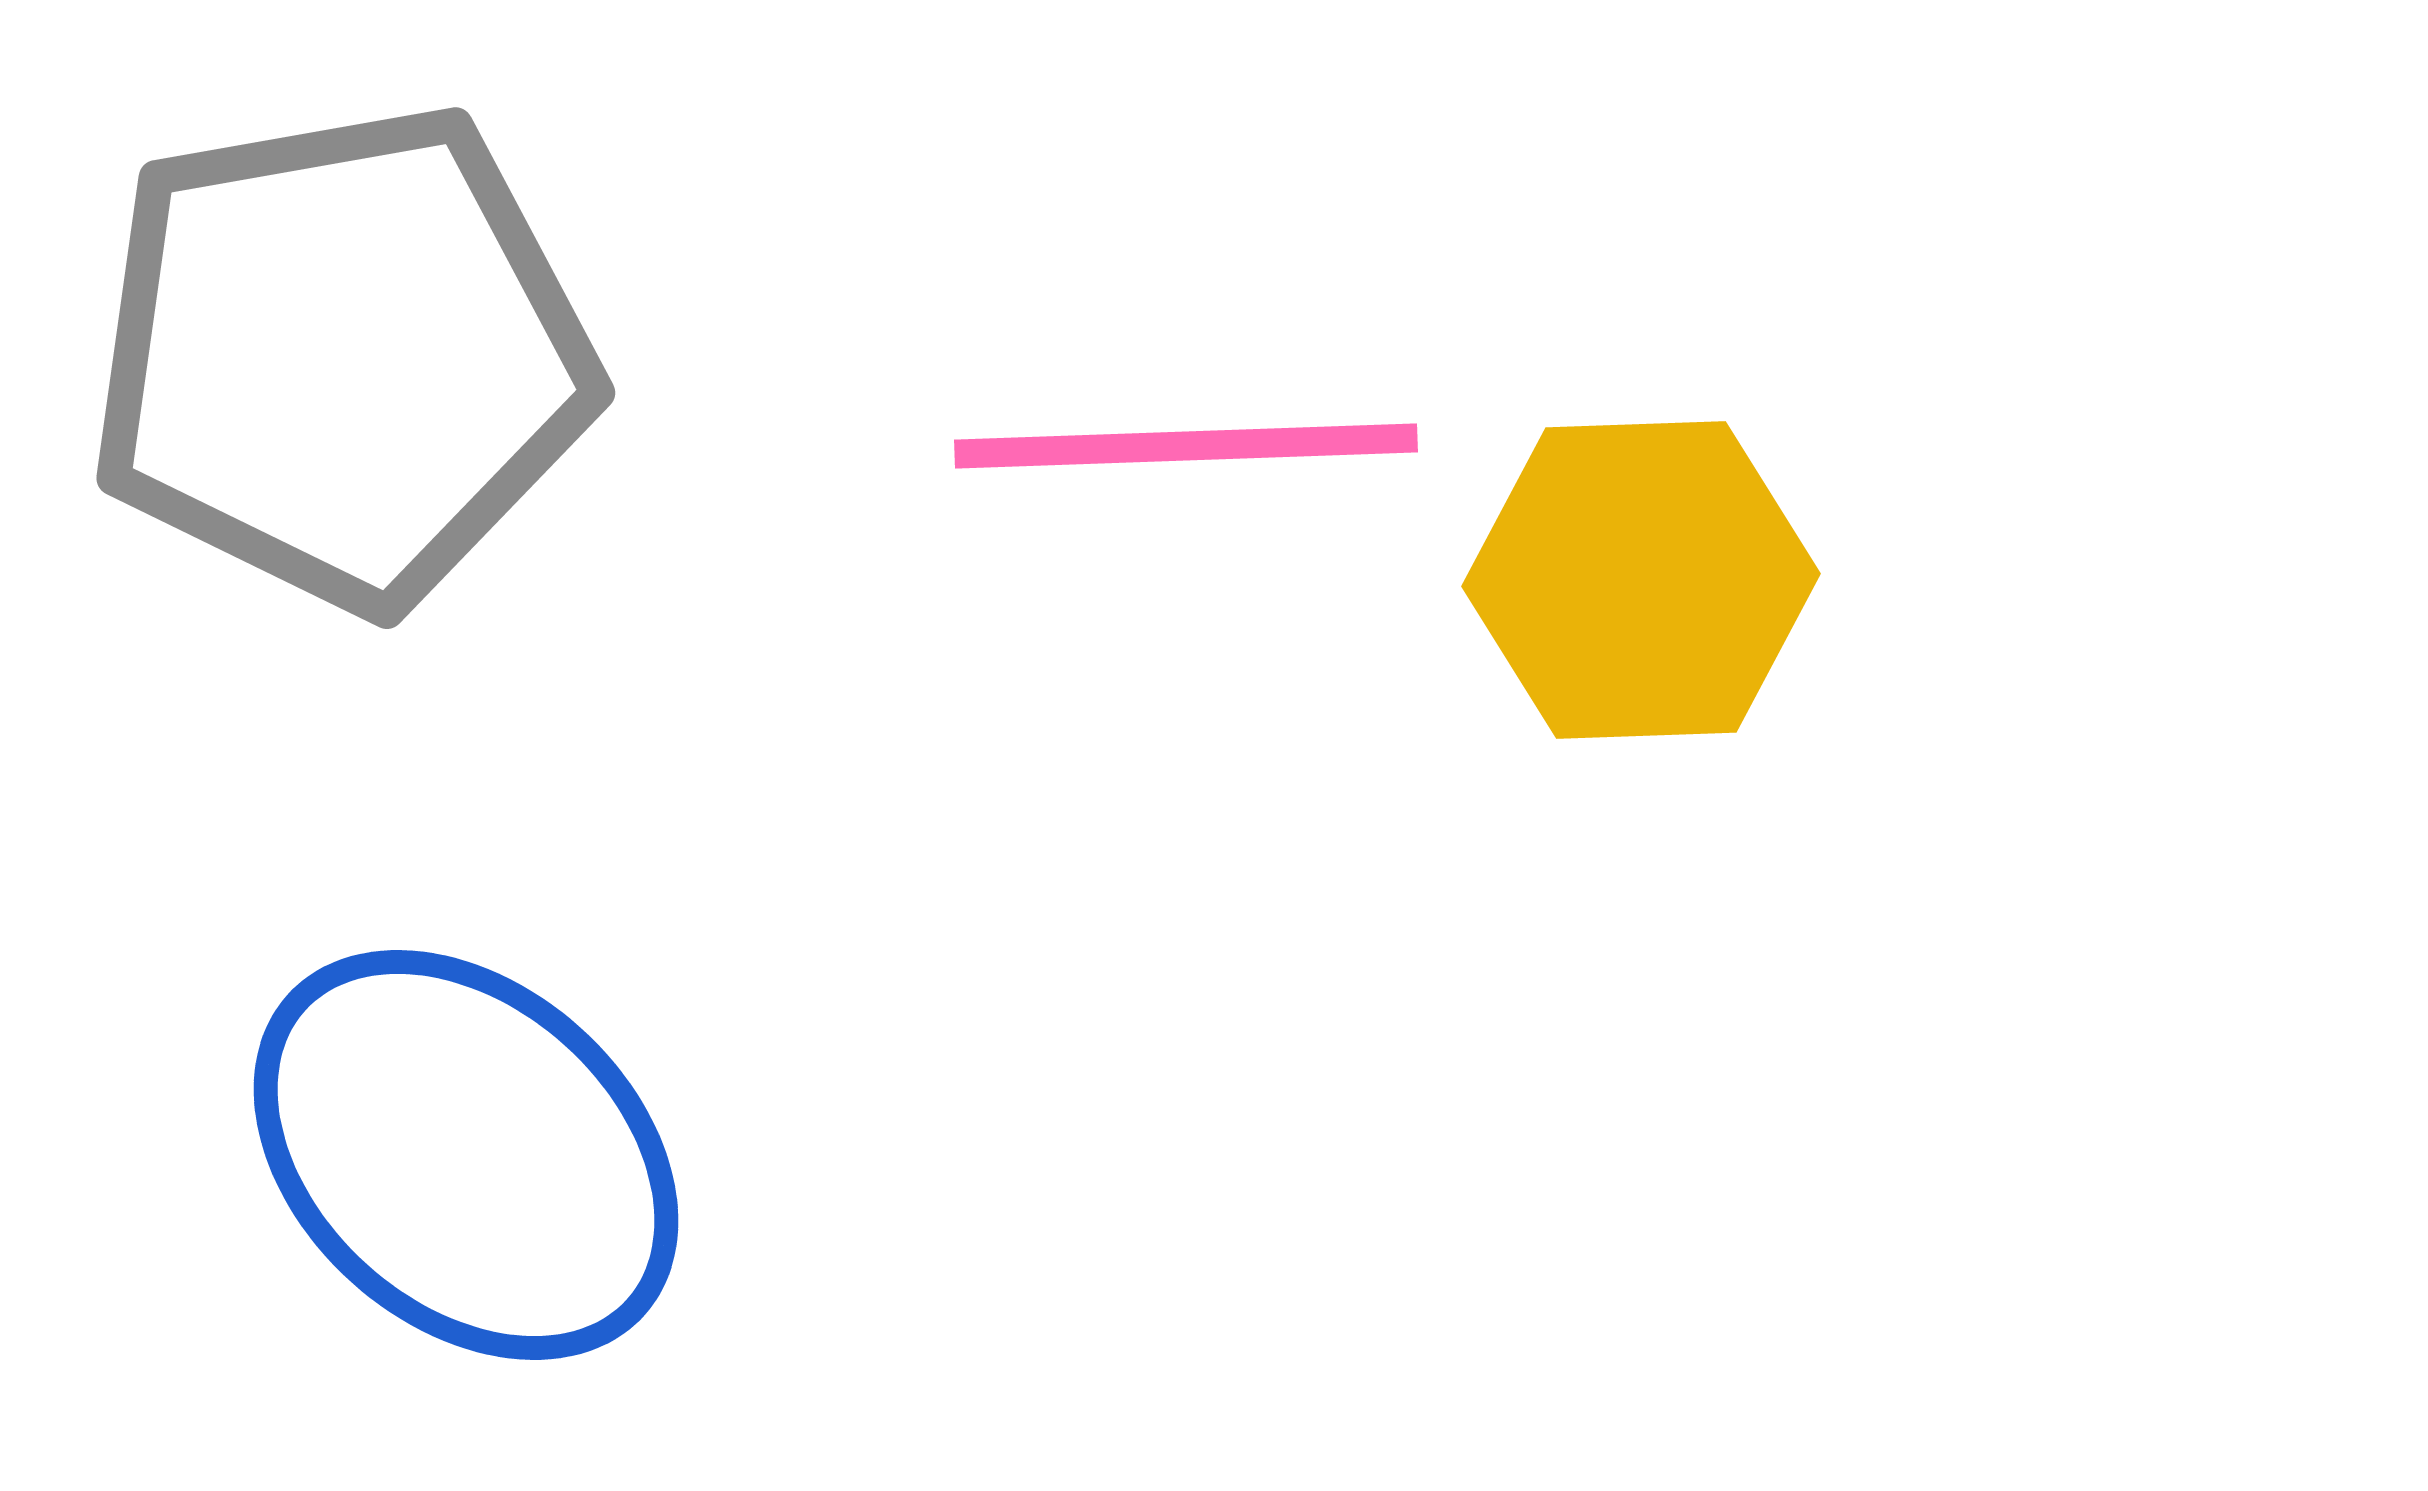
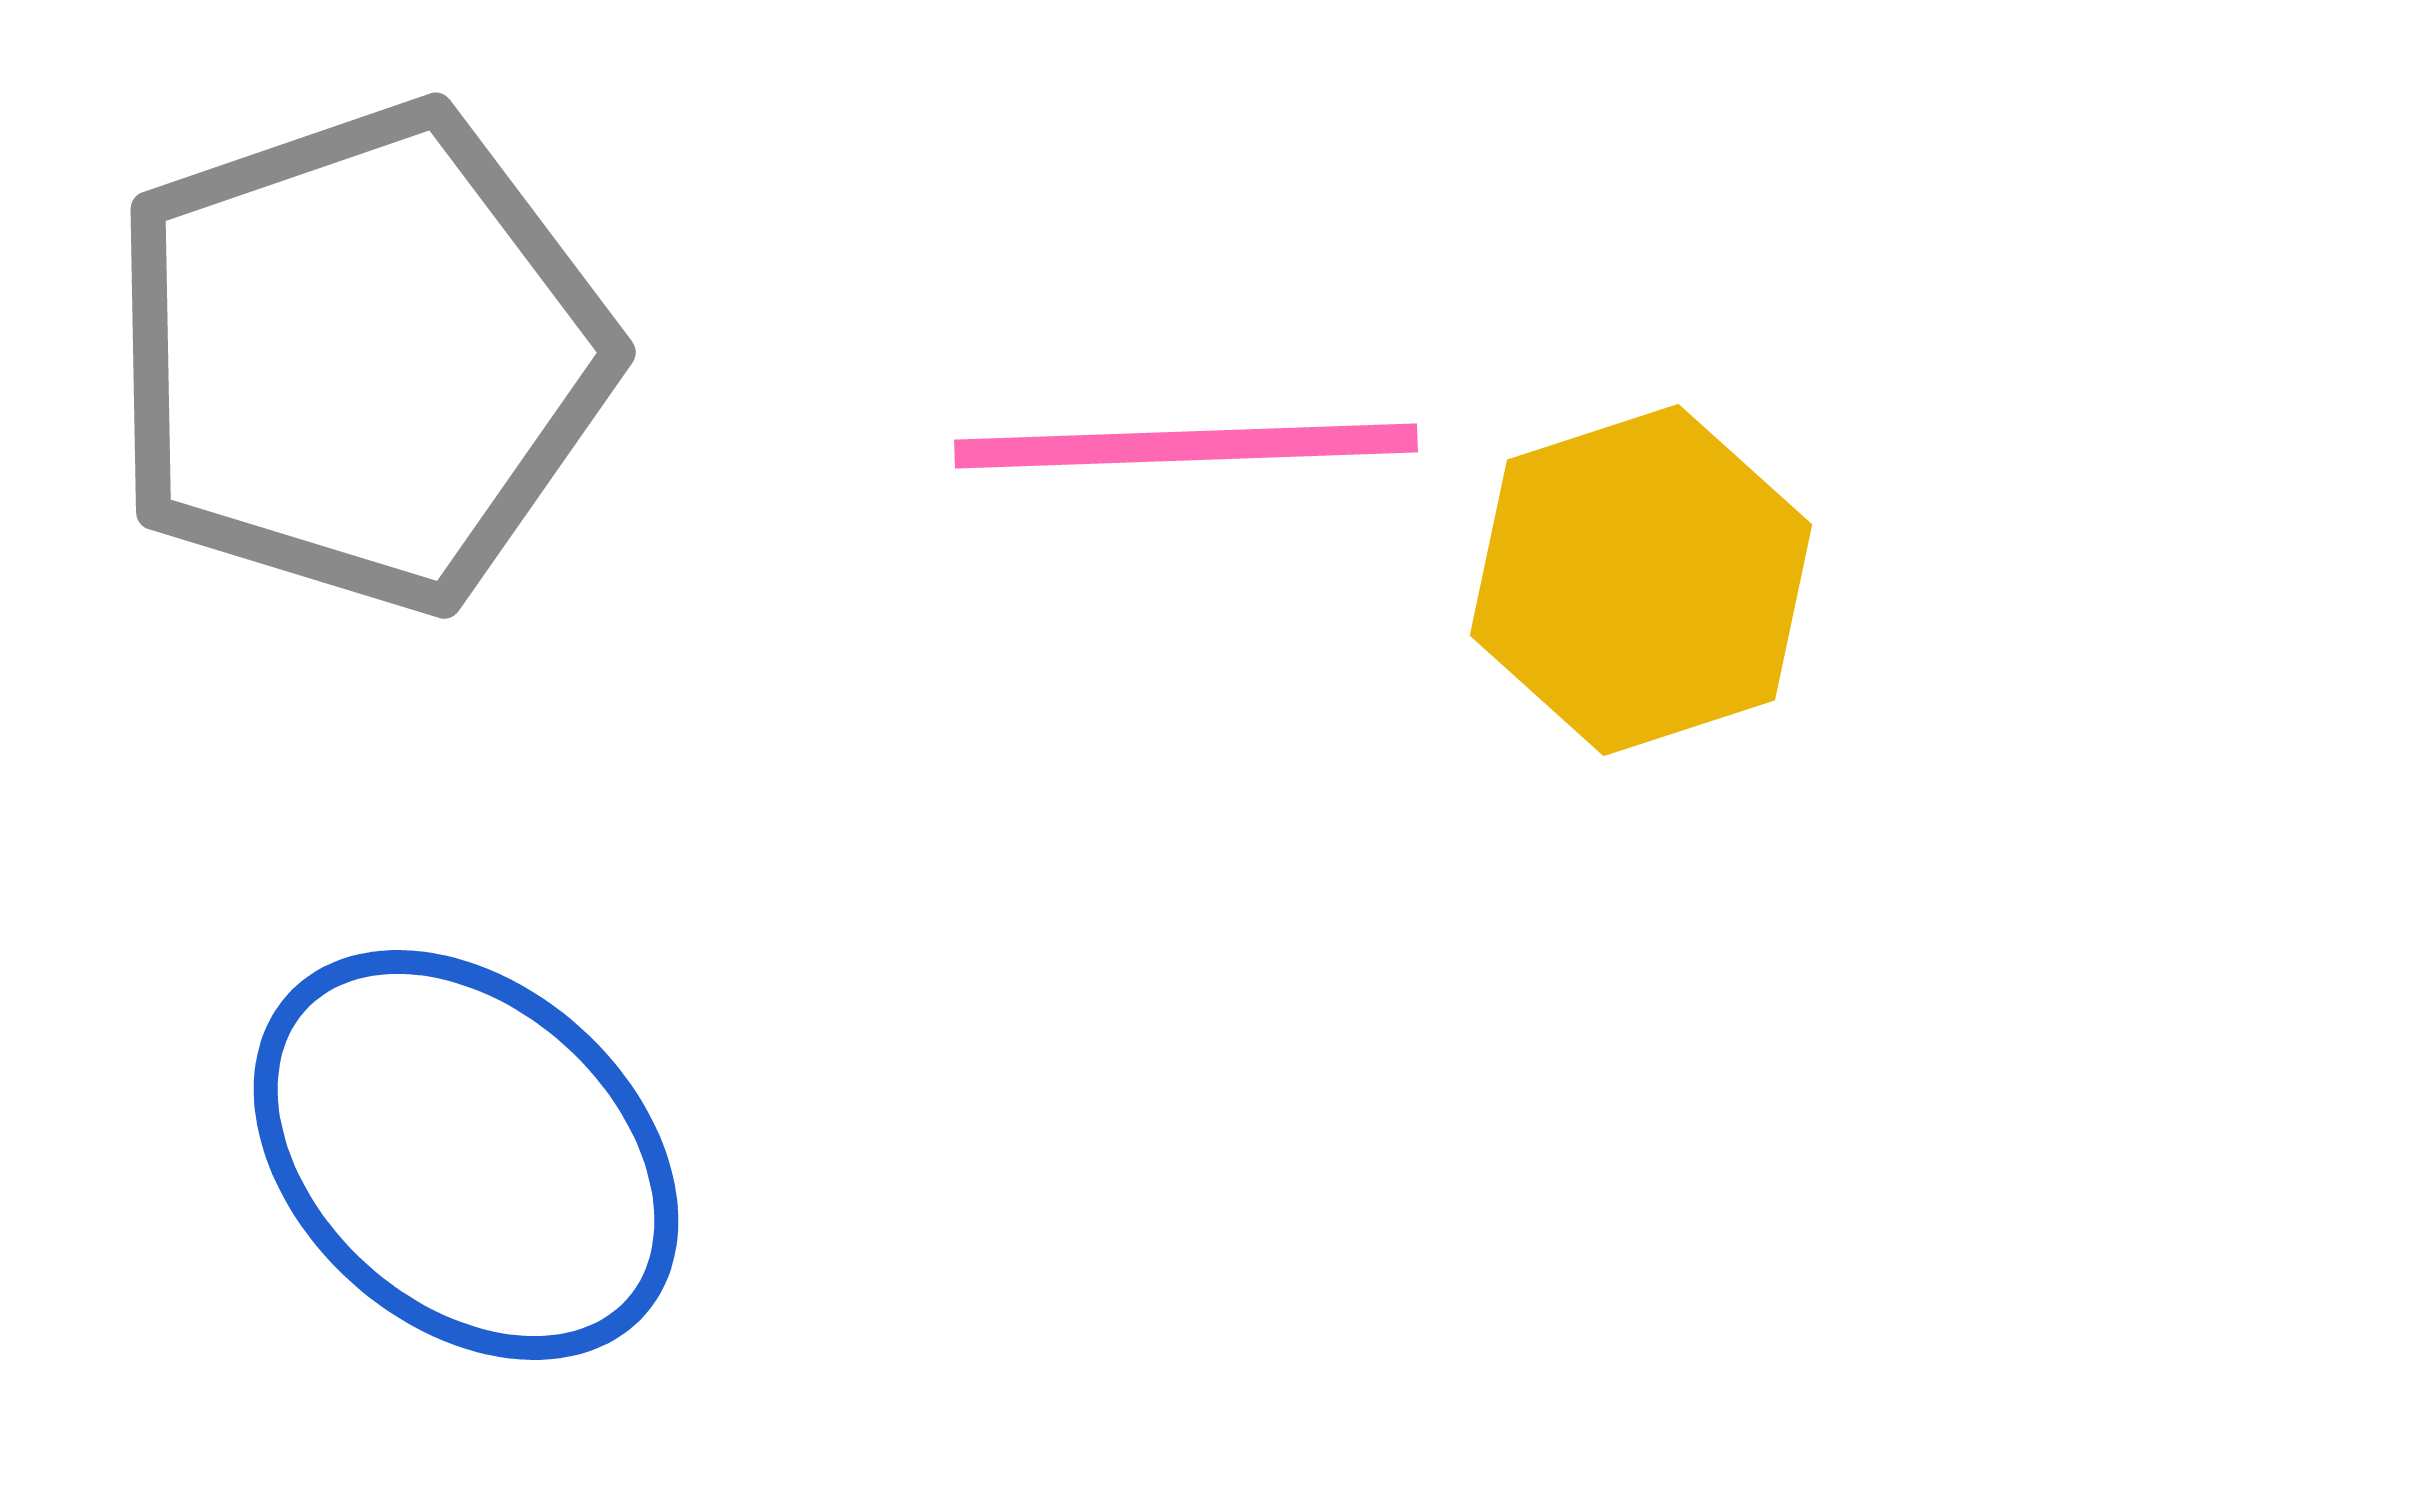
gray pentagon: moved 18 px right; rotated 9 degrees counterclockwise
yellow hexagon: rotated 16 degrees counterclockwise
